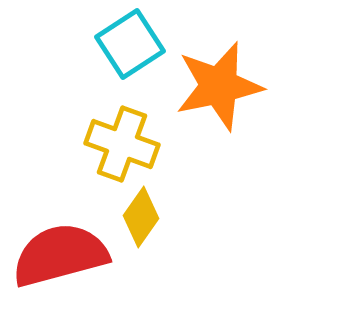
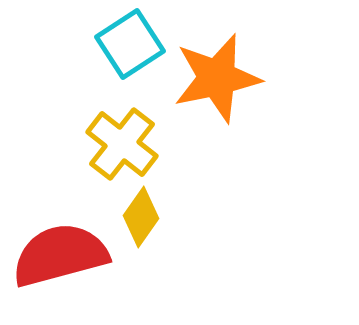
orange star: moved 2 px left, 8 px up
yellow cross: rotated 18 degrees clockwise
